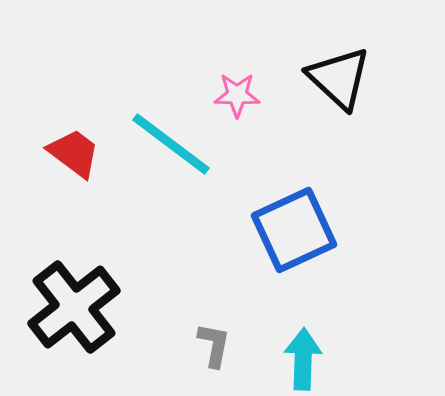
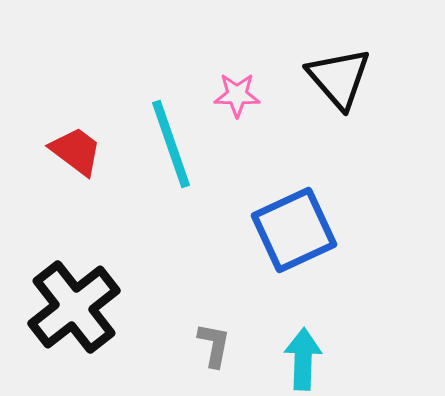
black triangle: rotated 6 degrees clockwise
cyan line: rotated 34 degrees clockwise
red trapezoid: moved 2 px right, 2 px up
